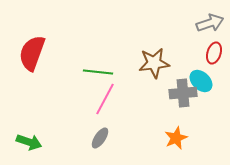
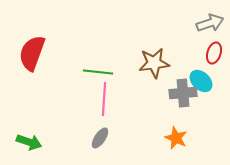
pink line: moved 1 px left; rotated 24 degrees counterclockwise
orange star: rotated 25 degrees counterclockwise
